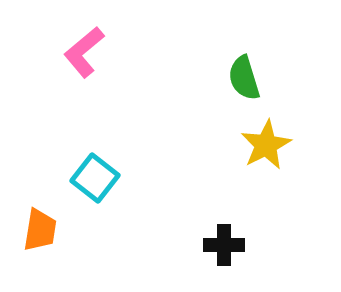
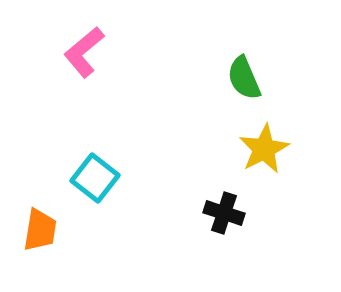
green semicircle: rotated 6 degrees counterclockwise
yellow star: moved 2 px left, 4 px down
black cross: moved 32 px up; rotated 18 degrees clockwise
